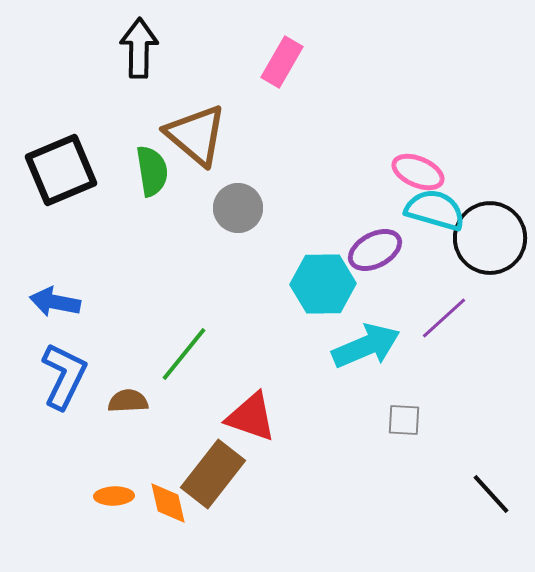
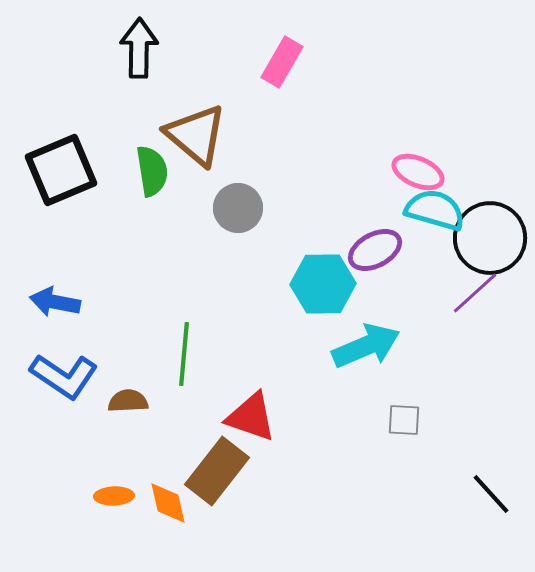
purple line: moved 31 px right, 25 px up
green line: rotated 34 degrees counterclockwise
blue L-shape: rotated 98 degrees clockwise
brown rectangle: moved 4 px right, 3 px up
